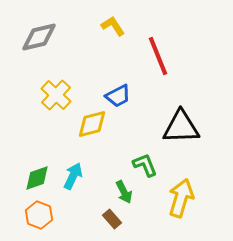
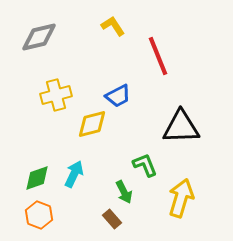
yellow cross: rotated 32 degrees clockwise
cyan arrow: moved 1 px right, 2 px up
